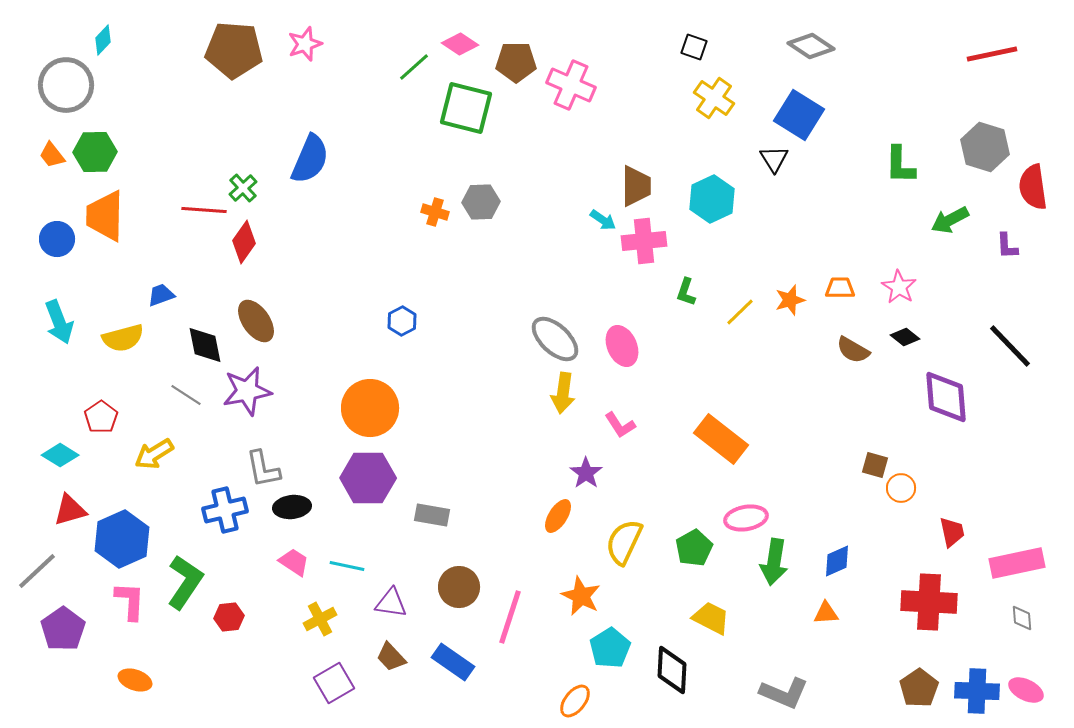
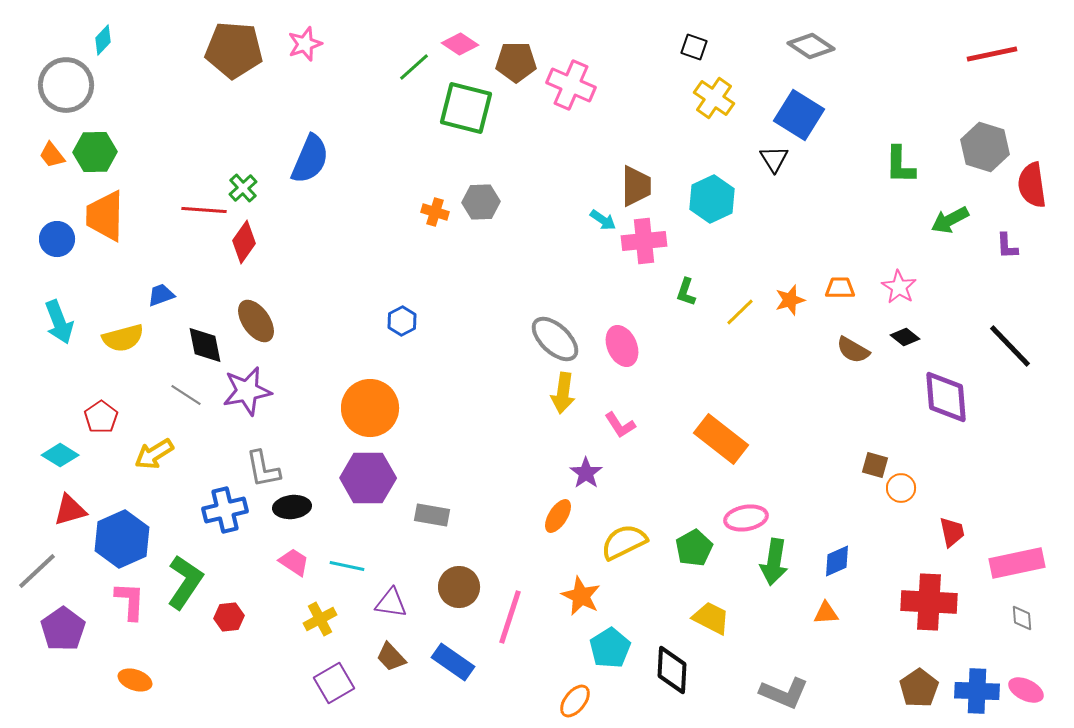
red semicircle at (1033, 187): moved 1 px left, 2 px up
yellow semicircle at (624, 542): rotated 39 degrees clockwise
